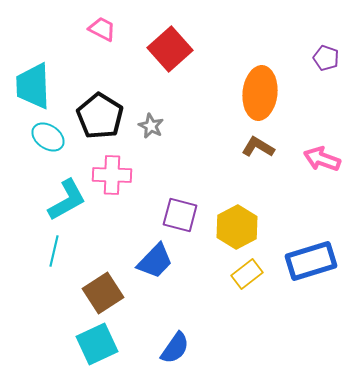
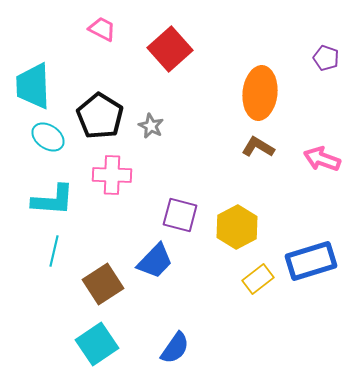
cyan L-shape: moved 14 px left; rotated 33 degrees clockwise
yellow rectangle: moved 11 px right, 5 px down
brown square: moved 9 px up
cyan square: rotated 9 degrees counterclockwise
